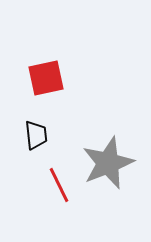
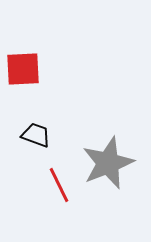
red square: moved 23 px left, 9 px up; rotated 9 degrees clockwise
black trapezoid: rotated 64 degrees counterclockwise
